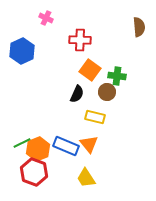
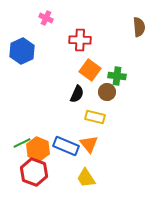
orange hexagon: rotated 15 degrees counterclockwise
